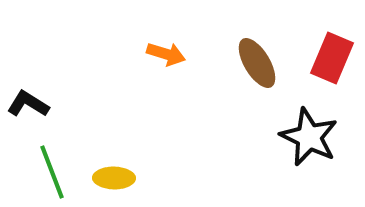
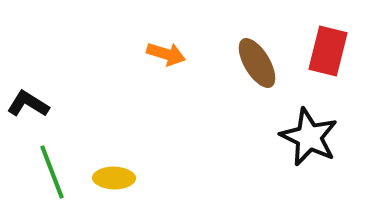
red rectangle: moved 4 px left, 7 px up; rotated 9 degrees counterclockwise
